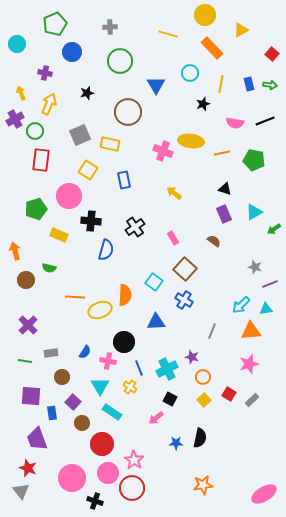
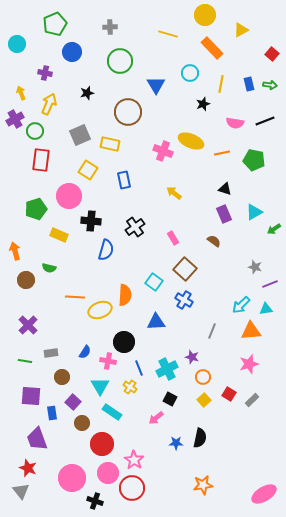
yellow ellipse at (191, 141): rotated 15 degrees clockwise
